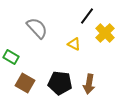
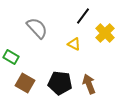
black line: moved 4 px left
brown arrow: rotated 150 degrees clockwise
